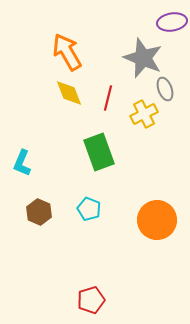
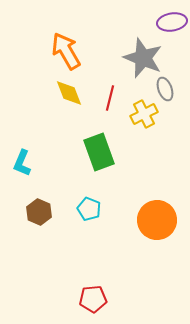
orange arrow: moved 1 px left, 1 px up
red line: moved 2 px right
red pentagon: moved 2 px right, 1 px up; rotated 12 degrees clockwise
